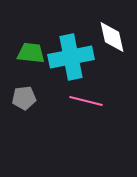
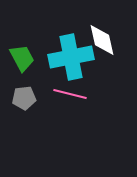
white diamond: moved 10 px left, 3 px down
green trapezoid: moved 9 px left, 5 px down; rotated 56 degrees clockwise
pink line: moved 16 px left, 7 px up
